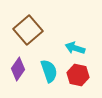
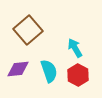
cyan arrow: rotated 42 degrees clockwise
purple diamond: rotated 50 degrees clockwise
red hexagon: rotated 15 degrees clockwise
